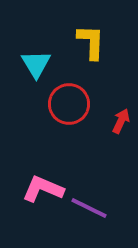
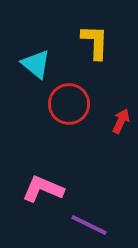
yellow L-shape: moved 4 px right
cyan triangle: rotated 20 degrees counterclockwise
purple line: moved 17 px down
